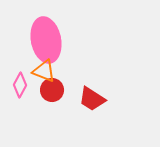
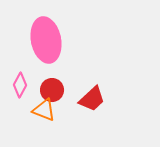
orange triangle: moved 39 px down
red trapezoid: rotated 76 degrees counterclockwise
